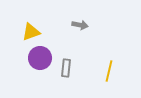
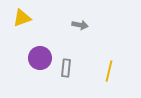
yellow triangle: moved 9 px left, 14 px up
